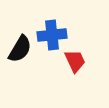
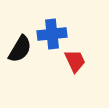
blue cross: moved 1 px up
